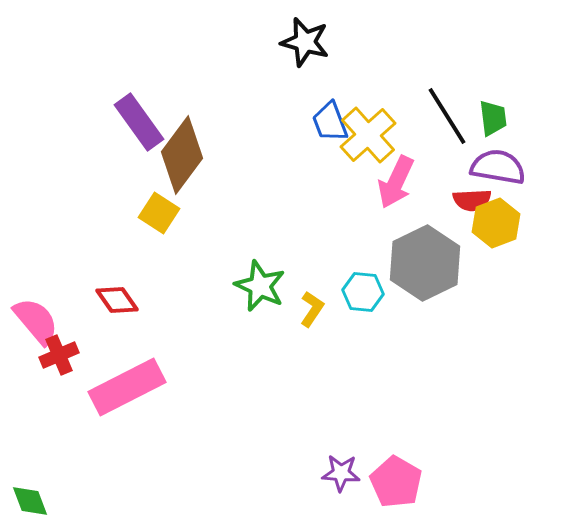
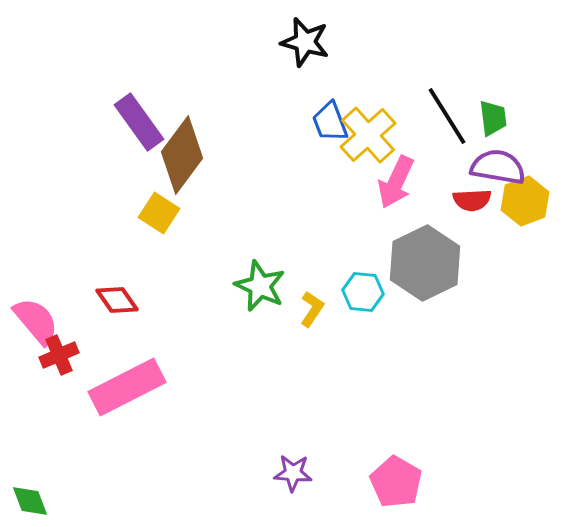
yellow hexagon: moved 29 px right, 22 px up
purple star: moved 48 px left
